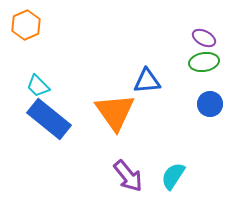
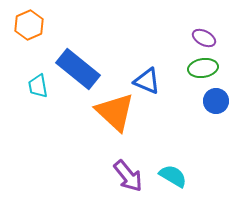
orange hexagon: moved 3 px right
green ellipse: moved 1 px left, 6 px down
blue triangle: rotated 28 degrees clockwise
cyan trapezoid: rotated 35 degrees clockwise
blue circle: moved 6 px right, 3 px up
orange triangle: rotated 12 degrees counterclockwise
blue rectangle: moved 29 px right, 50 px up
cyan semicircle: rotated 88 degrees clockwise
